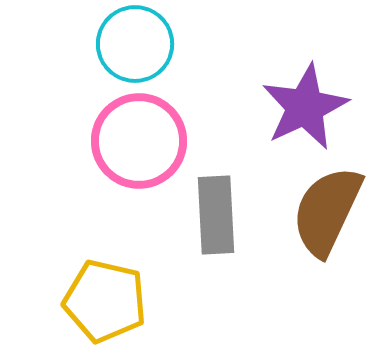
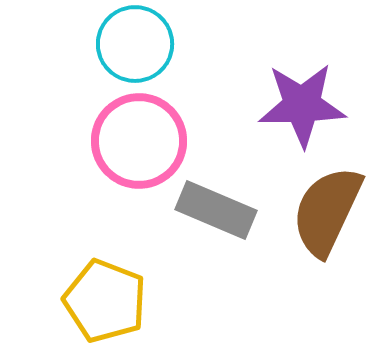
purple star: moved 3 px left, 2 px up; rotated 24 degrees clockwise
gray rectangle: moved 5 px up; rotated 64 degrees counterclockwise
yellow pentagon: rotated 8 degrees clockwise
